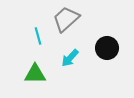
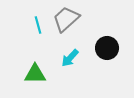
cyan line: moved 11 px up
